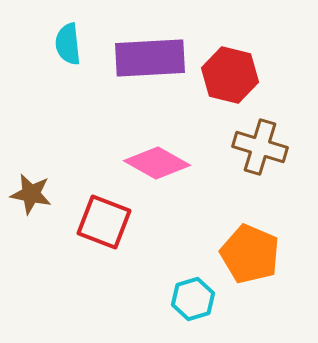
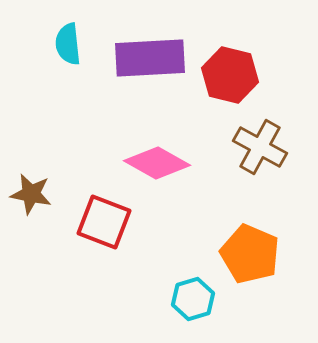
brown cross: rotated 12 degrees clockwise
